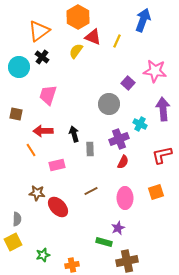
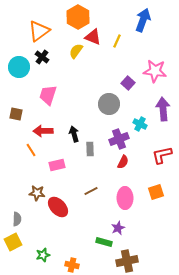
orange cross: rotated 24 degrees clockwise
